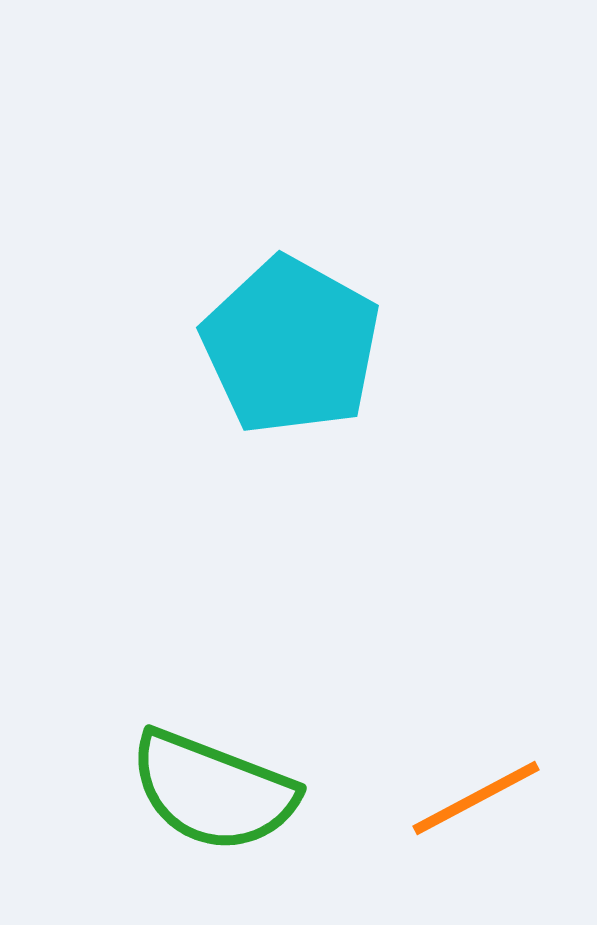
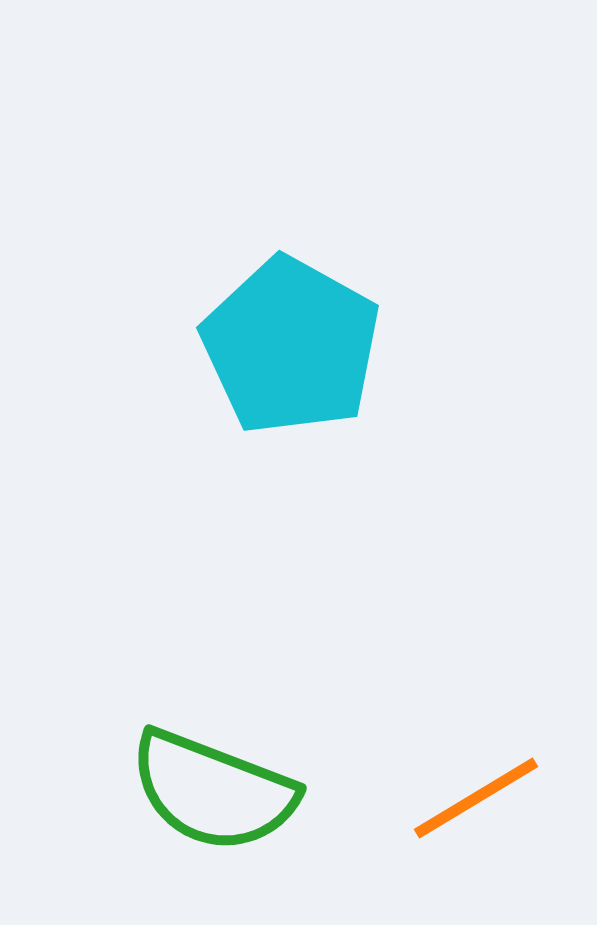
orange line: rotated 3 degrees counterclockwise
